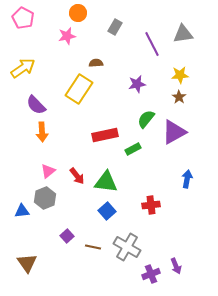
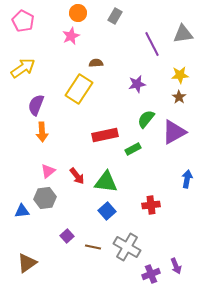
pink pentagon: moved 3 px down
gray rectangle: moved 11 px up
pink star: moved 4 px right; rotated 12 degrees counterclockwise
purple semicircle: rotated 65 degrees clockwise
gray hexagon: rotated 15 degrees clockwise
brown triangle: rotated 30 degrees clockwise
